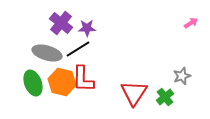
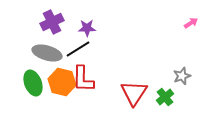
purple cross: moved 9 px left, 1 px up; rotated 25 degrees clockwise
